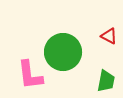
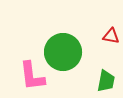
red triangle: moved 2 px right; rotated 18 degrees counterclockwise
pink L-shape: moved 2 px right, 1 px down
